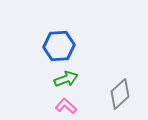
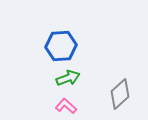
blue hexagon: moved 2 px right
green arrow: moved 2 px right, 1 px up
